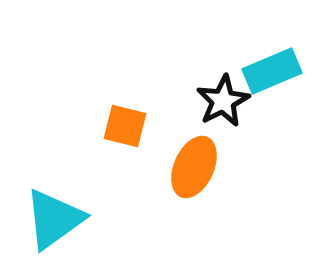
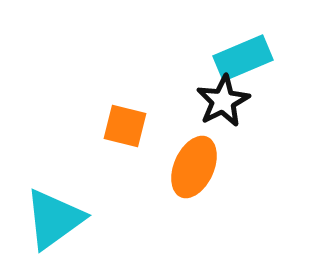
cyan rectangle: moved 29 px left, 13 px up
